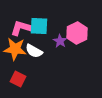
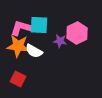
cyan square: moved 1 px up
purple star: rotated 24 degrees counterclockwise
orange star: moved 3 px right, 3 px up
